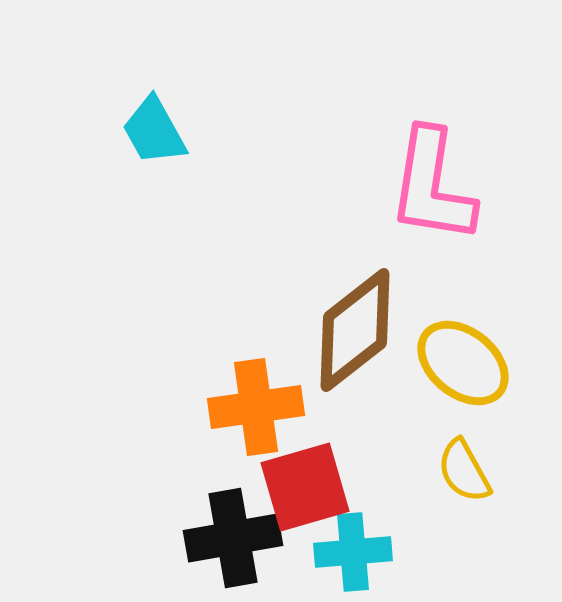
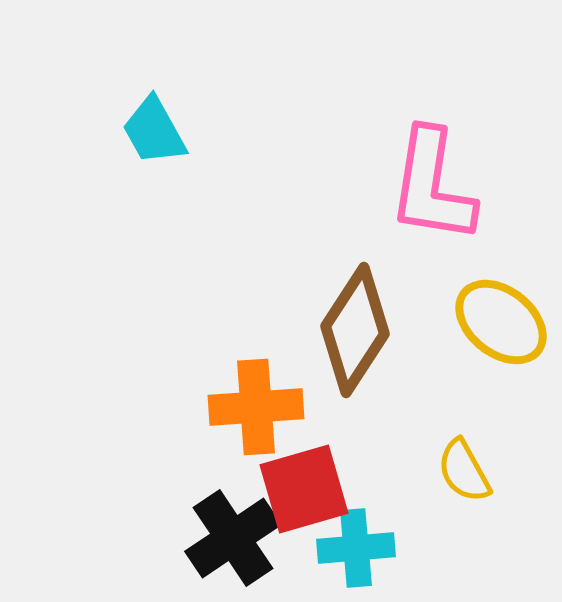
brown diamond: rotated 19 degrees counterclockwise
yellow ellipse: moved 38 px right, 41 px up
orange cross: rotated 4 degrees clockwise
red square: moved 1 px left, 2 px down
black cross: rotated 24 degrees counterclockwise
cyan cross: moved 3 px right, 4 px up
